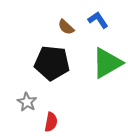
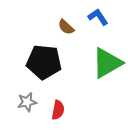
blue L-shape: moved 3 px up
black pentagon: moved 8 px left, 1 px up
gray star: rotated 30 degrees clockwise
red semicircle: moved 7 px right, 12 px up
